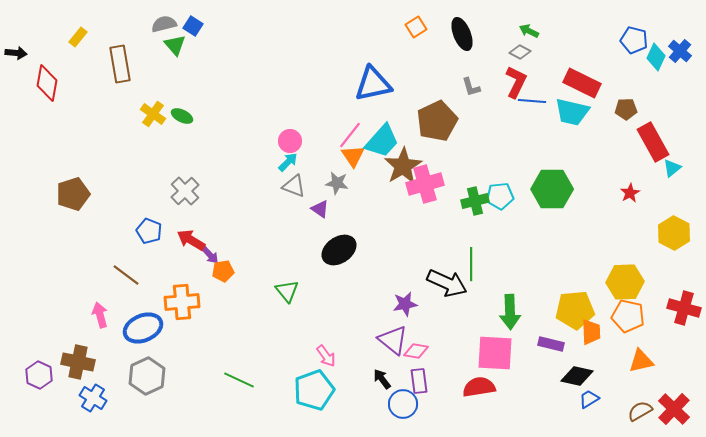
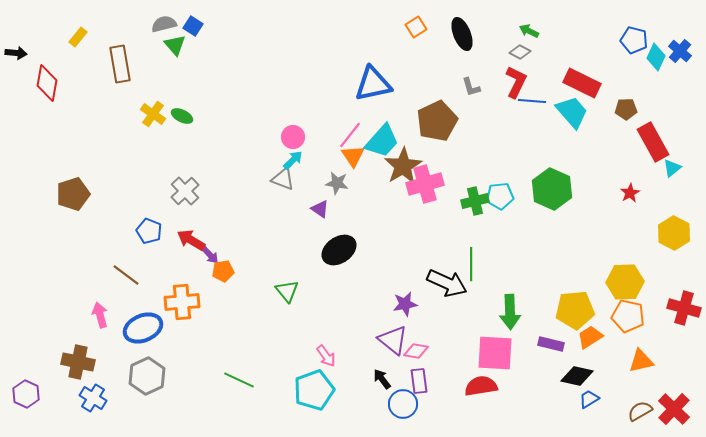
cyan trapezoid at (572, 112): rotated 144 degrees counterclockwise
pink circle at (290, 141): moved 3 px right, 4 px up
cyan arrow at (288, 162): moved 5 px right, 2 px up
gray triangle at (294, 186): moved 11 px left, 7 px up
green hexagon at (552, 189): rotated 24 degrees clockwise
orange trapezoid at (591, 332): moved 1 px left, 5 px down; rotated 120 degrees counterclockwise
purple hexagon at (39, 375): moved 13 px left, 19 px down
red semicircle at (479, 387): moved 2 px right, 1 px up
